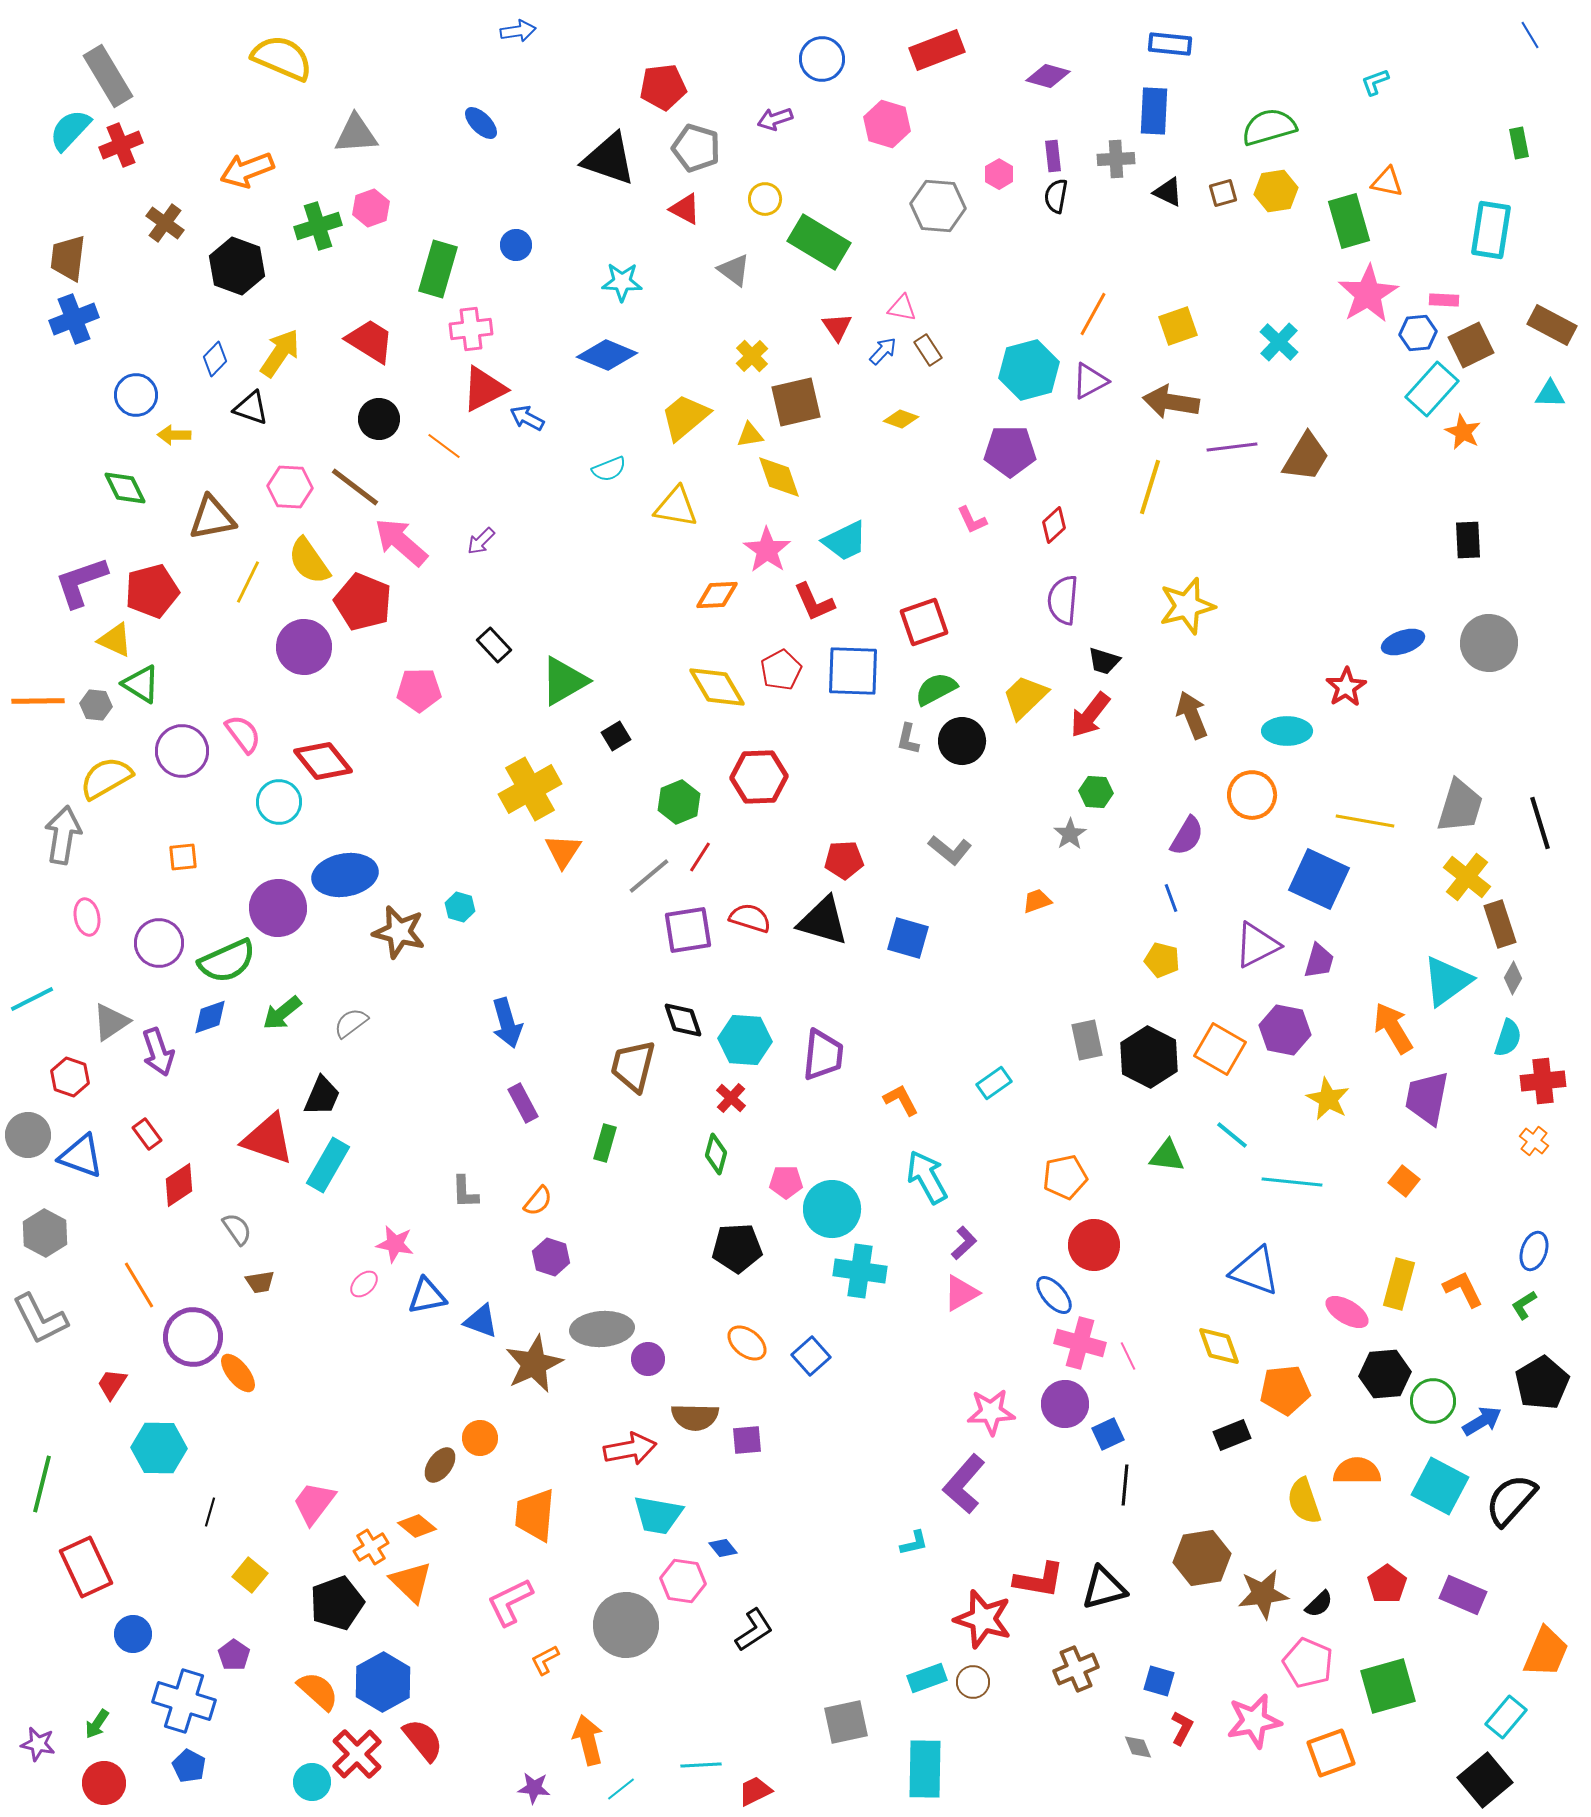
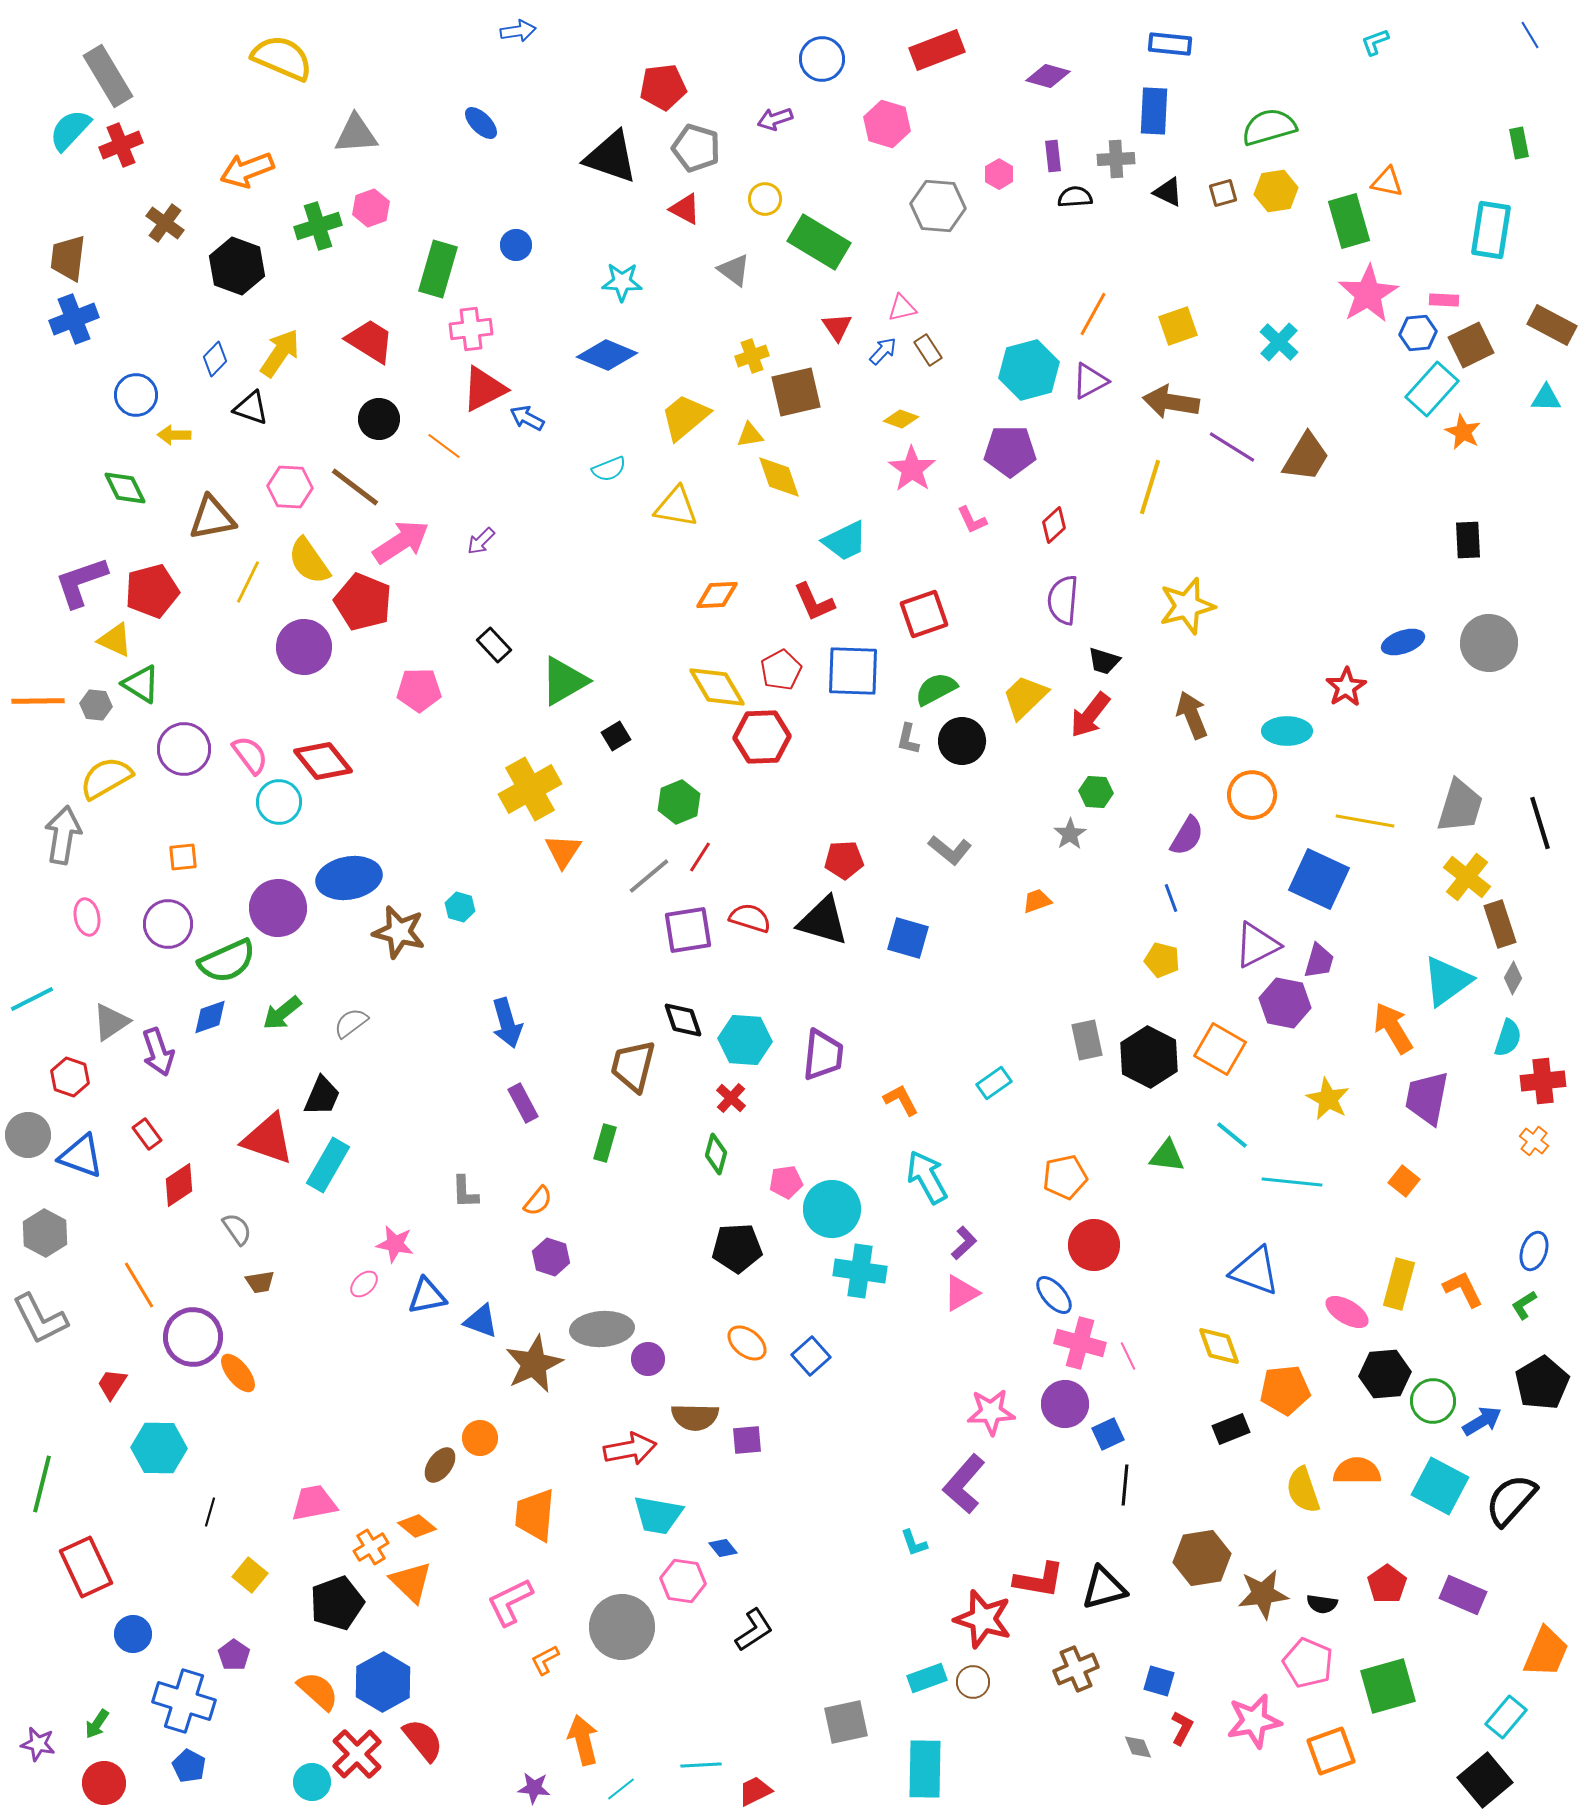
cyan L-shape at (1375, 82): moved 40 px up
black triangle at (609, 159): moved 2 px right, 2 px up
black semicircle at (1056, 196): moved 19 px right, 1 px down; rotated 76 degrees clockwise
pink triangle at (902, 308): rotated 24 degrees counterclockwise
yellow cross at (752, 356): rotated 24 degrees clockwise
cyan triangle at (1550, 394): moved 4 px left, 4 px down
brown square at (796, 402): moved 10 px up
purple line at (1232, 447): rotated 39 degrees clockwise
pink arrow at (401, 542): rotated 106 degrees clockwise
pink star at (767, 550): moved 145 px right, 81 px up
red square at (924, 622): moved 8 px up
pink semicircle at (243, 734): moved 7 px right, 21 px down
purple circle at (182, 751): moved 2 px right, 2 px up
red hexagon at (759, 777): moved 3 px right, 40 px up
blue ellipse at (345, 875): moved 4 px right, 3 px down
purple circle at (159, 943): moved 9 px right, 19 px up
purple hexagon at (1285, 1030): moved 27 px up
pink pentagon at (786, 1182): rotated 8 degrees counterclockwise
black rectangle at (1232, 1435): moved 1 px left, 6 px up
yellow semicircle at (1304, 1501): moved 1 px left, 11 px up
pink trapezoid at (314, 1503): rotated 42 degrees clockwise
cyan L-shape at (914, 1543): rotated 84 degrees clockwise
black semicircle at (1319, 1604): moved 3 px right; rotated 52 degrees clockwise
gray circle at (626, 1625): moved 4 px left, 2 px down
orange arrow at (588, 1740): moved 5 px left
orange square at (1331, 1753): moved 2 px up
